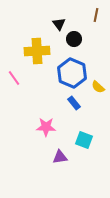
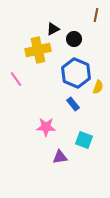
black triangle: moved 6 px left, 5 px down; rotated 40 degrees clockwise
yellow cross: moved 1 px right, 1 px up; rotated 10 degrees counterclockwise
blue hexagon: moved 4 px right
pink line: moved 2 px right, 1 px down
yellow semicircle: rotated 112 degrees counterclockwise
blue rectangle: moved 1 px left, 1 px down
